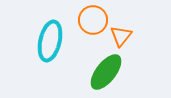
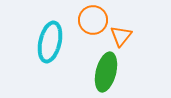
cyan ellipse: moved 1 px down
green ellipse: rotated 24 degrees counterclockwise
